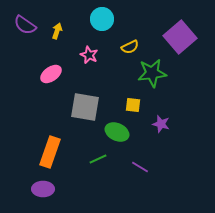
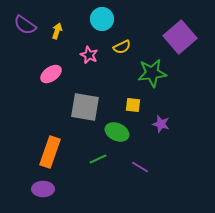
yellow semicircle: moved 8 px left
